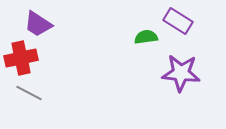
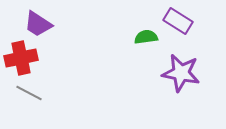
purple star: rotated 6 degrees clockwise
